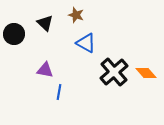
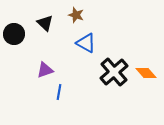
purple triangle: rotated 30 degrees counterclockwise
